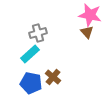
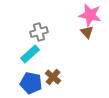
gray cross: moved 1 px right, 1 px up
